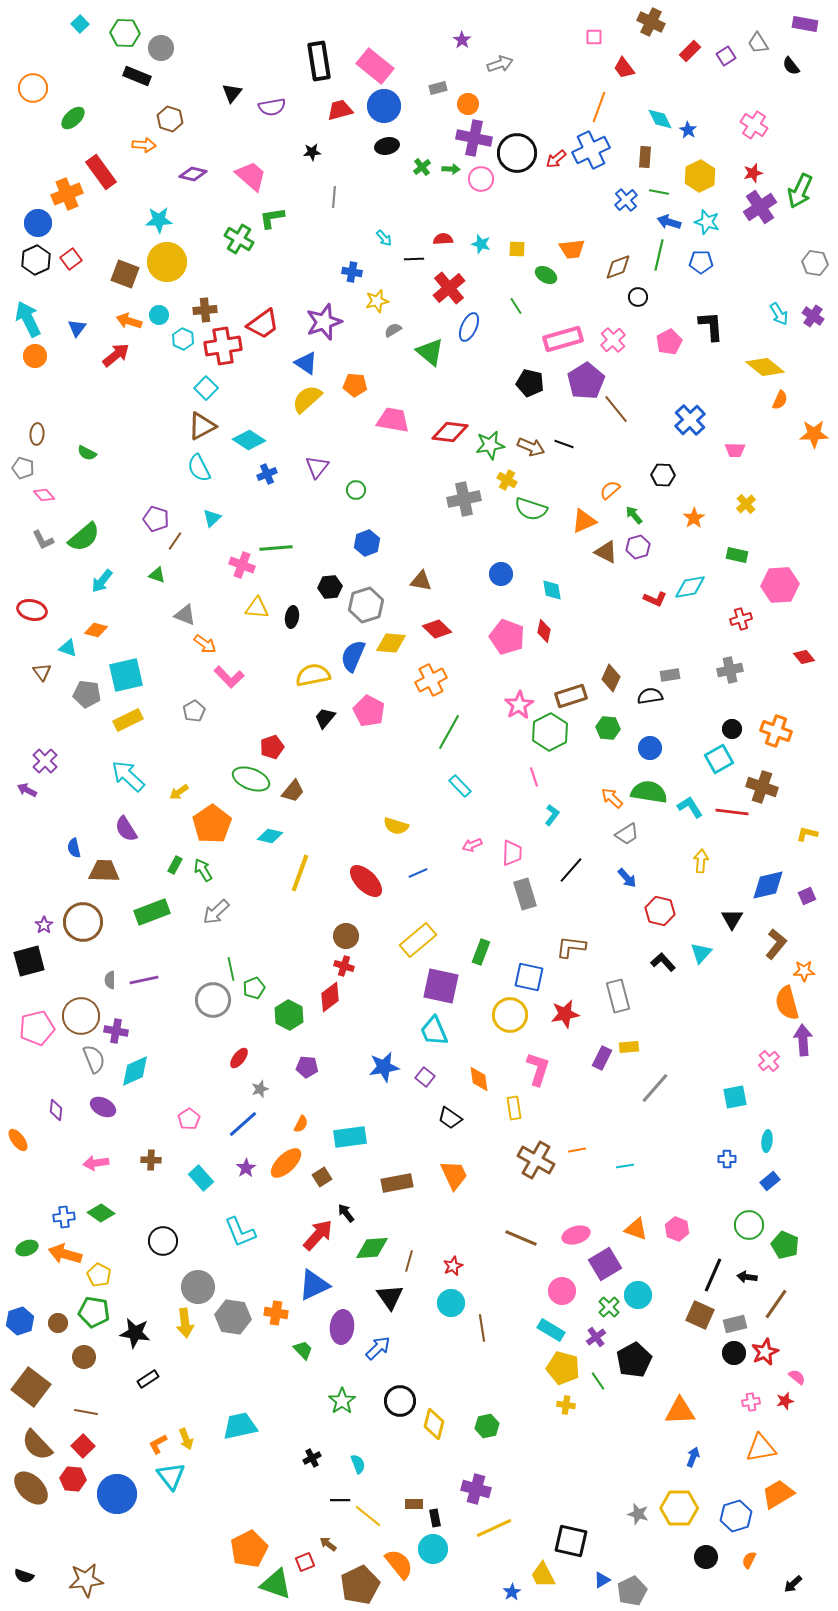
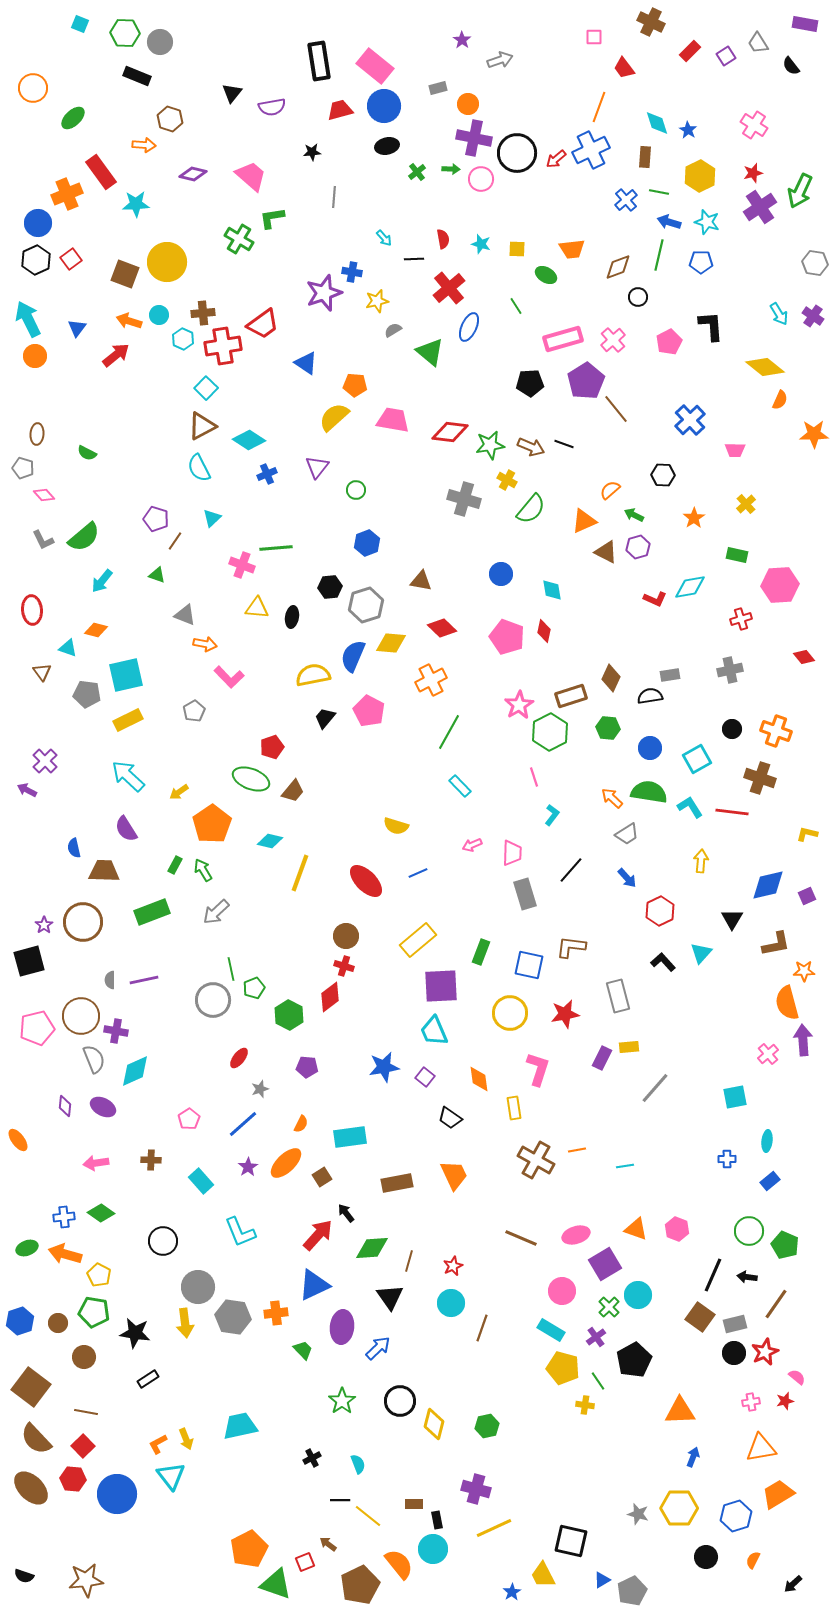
cyan square at (80, 24): rotated 24 degrees counterclockwise
gray circle at (161, 48): moved 1 px left, 6 px up
gray arrow at (500, 64): moved 4 px up
cyan diamond at (660, 119): moved 3 px left, 4 px down; rotated 8 degrees clockwise
green cross at (422, 167): moved 5 px left, 5 px down
cyan star at (159, 220): moved 23 px left, 16 px up
red semicircle at (443, 239): rotated 84 degrees clockwise
brown cross at (205, 310): moved 2 px left, 3 px down
purple star at (324, 322): moved 29 px up
black pentagon at (530, 383): rotated 16 degrees counterclockwise
yellow semicircle at (307, 399): moved 27 px right, 18 px down
gray cross at (464, 499): rotated 28 degrees clockwise
green semicircle at (531, 509): rotated 68 degrees counterclockwise
green arrow at (634, 515): rotated 24 degrees counterclockwise
red ellipse at (32, 610): rotated 72 degrees clockwise
red diamond at (437, 629): moved 5 px right, 1 px up
orange arrow at (205, 644): rotated 25 degrees counterclockwise
cyan square at (719, 759): moved 22 px left
brown cross at (762, 787): moved 2 px left, 9 px up
cyan diamond at (270, 836): moved 5 px down
red hexagon at (660, 911): rotated 20 degrees clockwise
brown L-shape at (776, 944): rotated 40 degrees clockwise
blue square at (529, 977): moved 12 px up
purple square at (441, 986): rotated 15 degrees counterclockwise
yellow circle at (510, 1015): moved 2 px up
pink cross at (769, 1061): moved 1 px left, 7 px up
purple diamond at (56, 1110): moved 9 px right, 4 px up
purple star at (246, 1168): moved 2 px right, 1 px up
cyan rectangle at (201, 1178): moved 3 px down
green circle at (749, 1225): moved 6 px down
orange cross at (276, 1313): rotated 15 degrees counterclockwise
brown square at (700, 1315): moved 2 px down; rotated 12 degrees clockwise
brown line at (482, 1328): rotated 28 degrees clockwise
yellow cross at (566, 1405): moved 19 px right
brown semicircle at (37, 1445): moved 1 px left, 6 px up
black rectangle at (435, 1518): moved 2 px right, 2 px down
orange semicircle at (749, 1560): moved 4 px right
